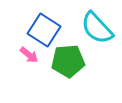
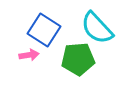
pink arrow: rotated 48 degrees counterclockwise
green pentagon: moved 10 px right, 2 px up
